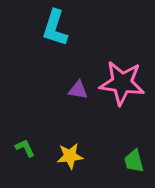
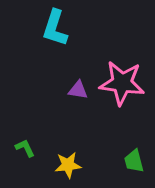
yellow star: moved 2 px left, 9 px down
